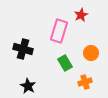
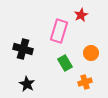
black star: moved 1 px left, 2 px up
